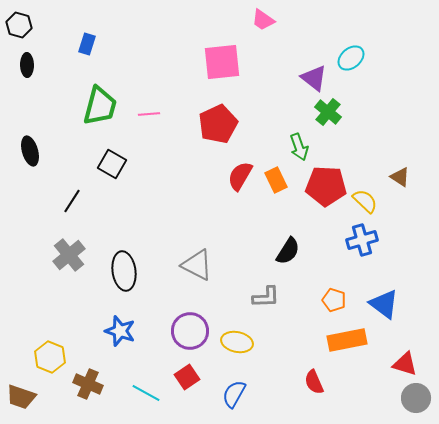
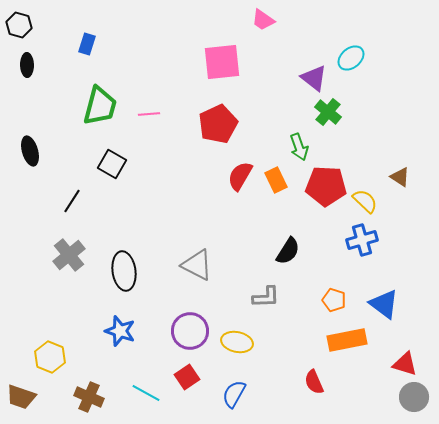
brown cross at (88, 384): moved 1 px right, 13 px down
gray circle at (416, 398): moved 2 px left, 1 px up
